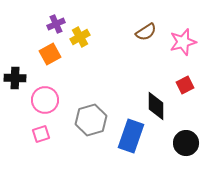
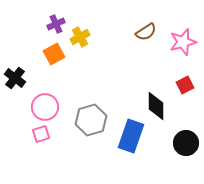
orange square: moved 4 px right
black cross: rotated 35 degrees clockwise
pink circle: moved 7 px down
